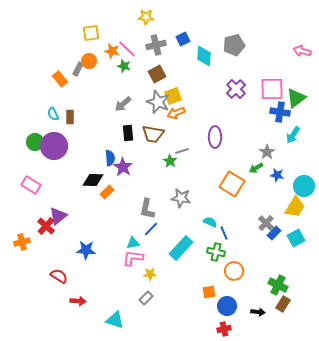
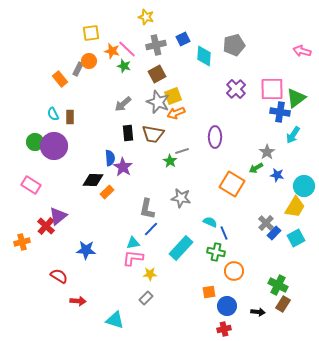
yellow star at (146, 17): rotated 14 degrees clockwise
